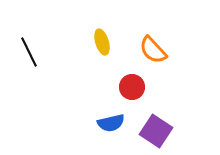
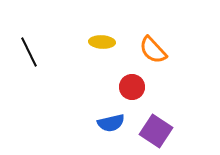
yellow ellipse: rotated 70 degrees counterclockwise
